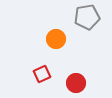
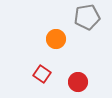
red square: rotated 30 degrees counterclockwise
red circle: moved 2 px right, 1 px up
